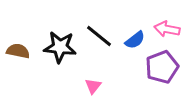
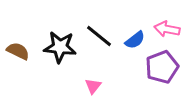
brown semicircle: rotated 15 degrees clockwise
